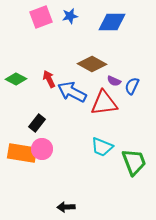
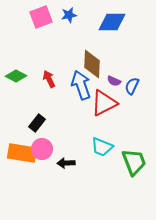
blue star: moved 1 px left, 1 px up
brown diamond: rotated 64 degrees clockwise
green diamond: moved 3 px up
blue arrow: moved 9 px right, 7 px up; rotated 44 degrees clockwise
red triangle: rotated 20 degrees counterclockwise
black arrow: moved 44 px up
